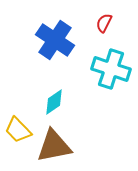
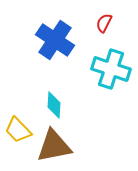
cyan diamond: moved 3 px down; rotated 52 degrees counterclockwise
